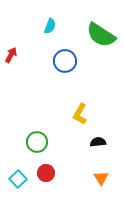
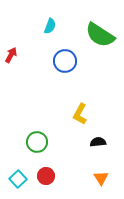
green semicircle: moved 1 px left
red circle: moved 3 px down
